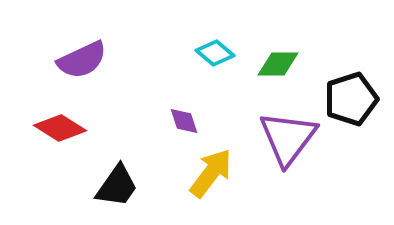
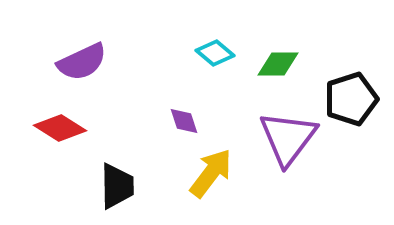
purple semicircle: moved 2 px down
black trapezoid: rotated 36 degrees counterclockwise
